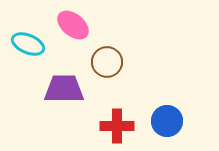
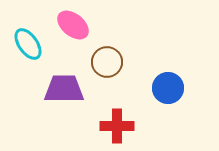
cyan ellipse: rotated 32 degrees clockwise
blue circle: moved 1 px right, 33 px up
